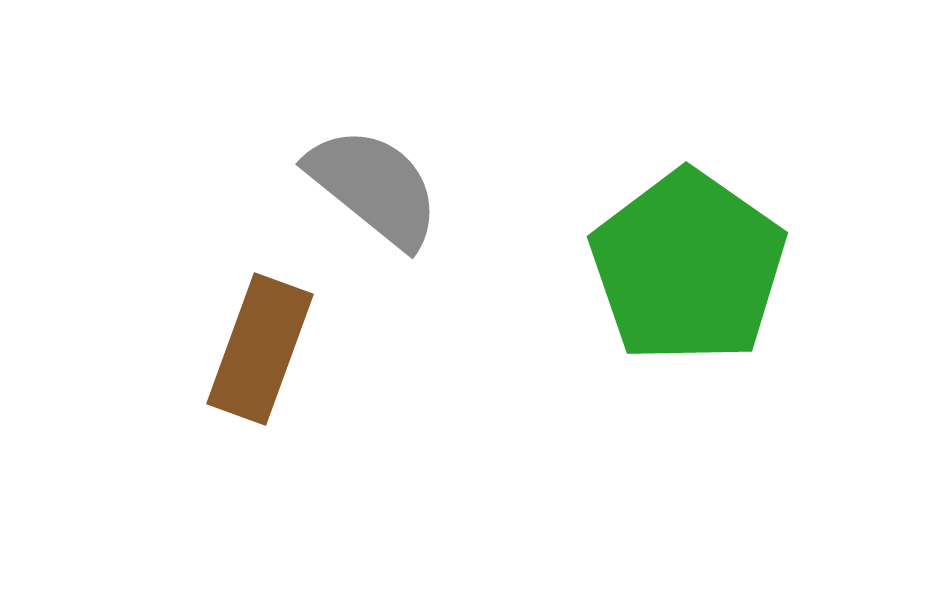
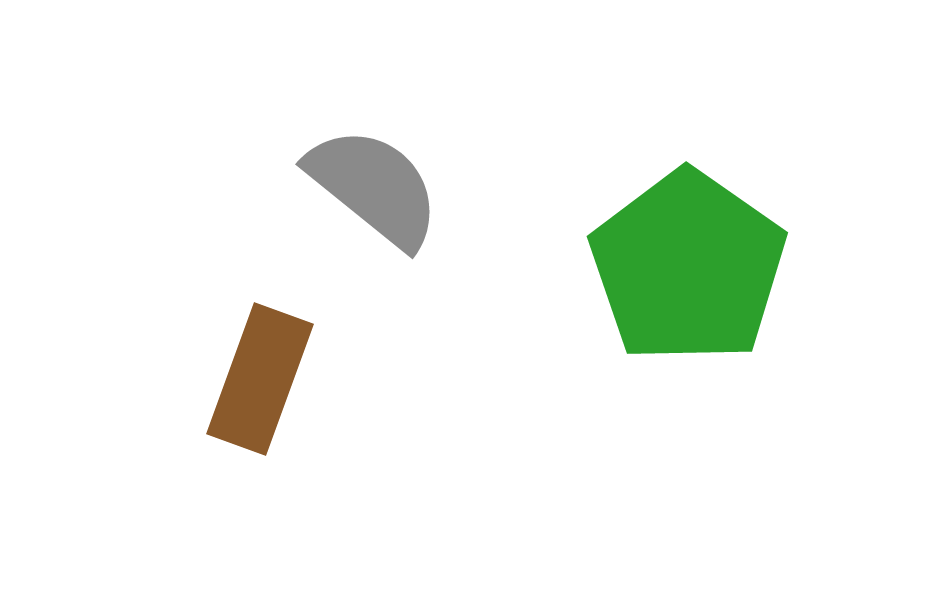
brown rectangle: moved 30 px down
